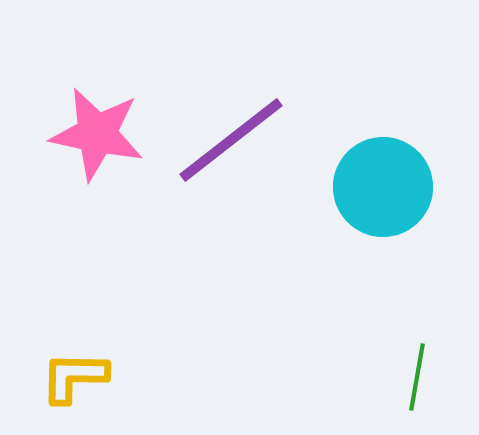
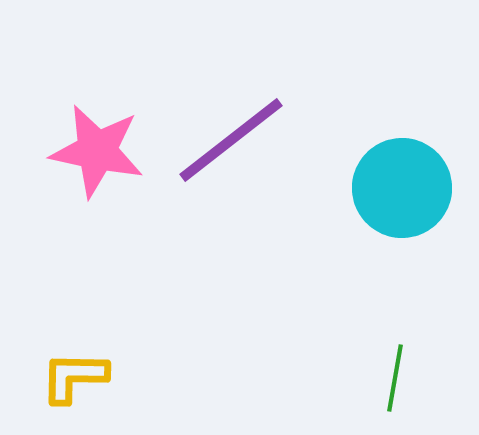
pink star: moved 17 px down
cyan circle: moved 19 px right, 1 px down
green line: moved 22 px left, 1 px down
